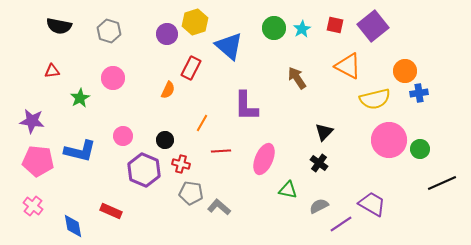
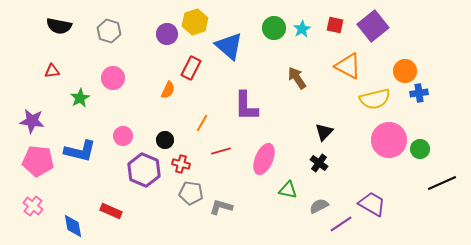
red line at (221, 151): rotated 12 degrees counterclockwise
gray L-shape at (219, 207): moved 2 px right; rotated 25 degrees counterclockwise
